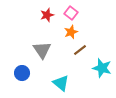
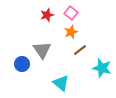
blue circle: moved 9 px up
